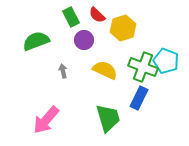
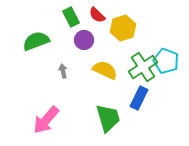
green cross: rotated 36 degrees clockwise
